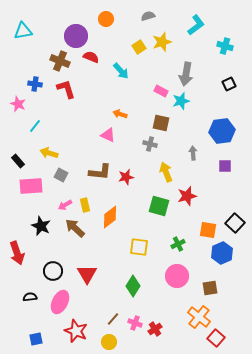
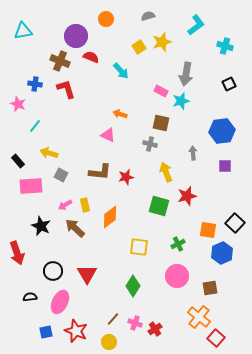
blue square at (36, 339): moved 10 px right, 7 px up
